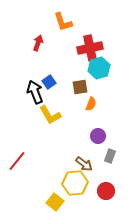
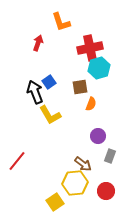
orange L-shape: moved 2 px left
brown arrow: moved 1 px left
yellow square: rotated 18 degrees clockwise
